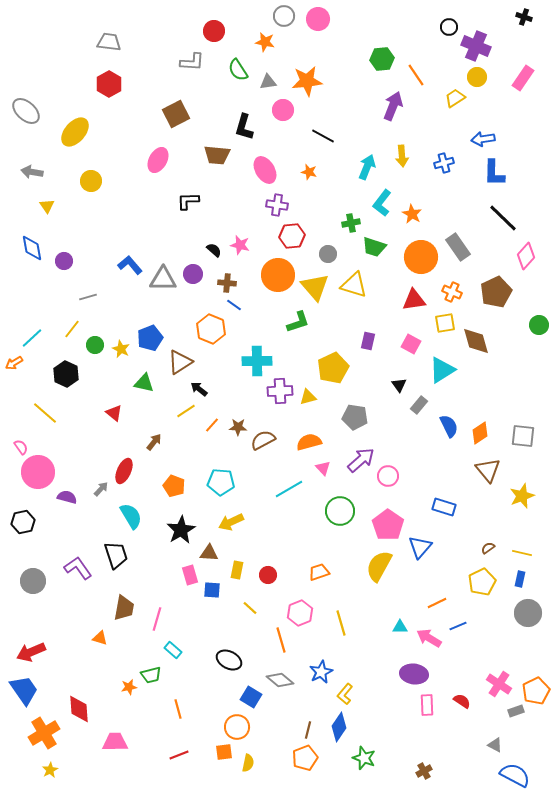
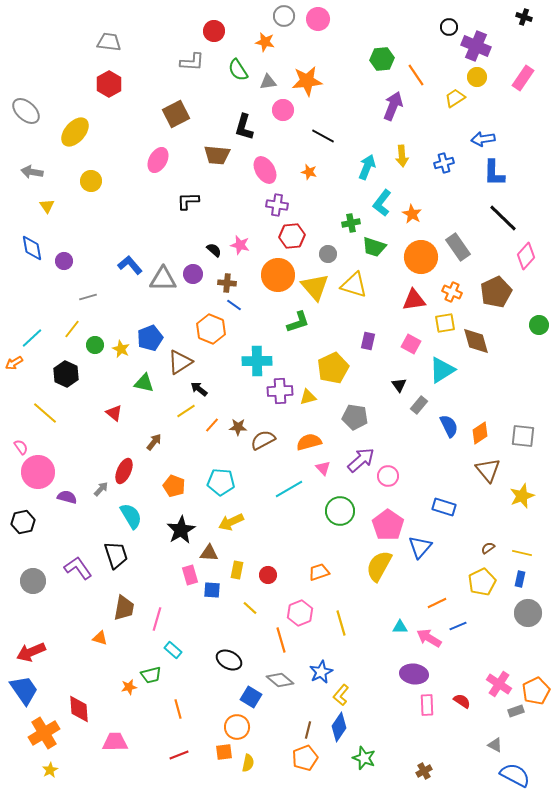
yellow L-shape at (345, 694): moved 4 px left, 1 px down
